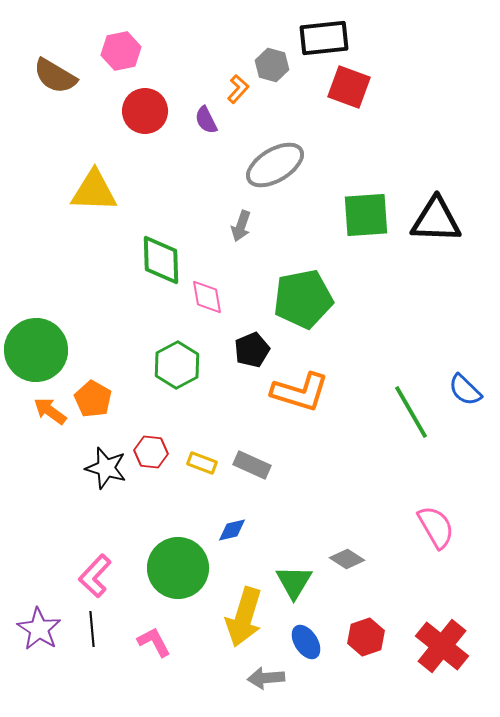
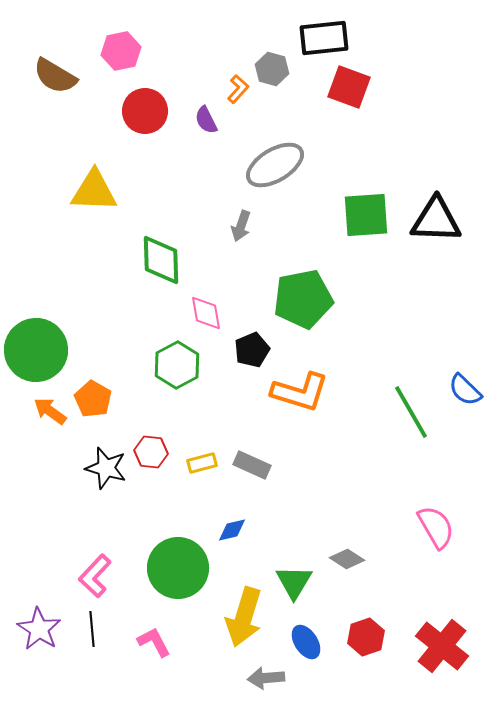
gray hexagon at (272, 65): moved 4 px down
pink diamond at (207, 297): moved 1 px left, 16 px down
yellow rectangle at (202, 463): rotated 36 degrees counterclockwise
